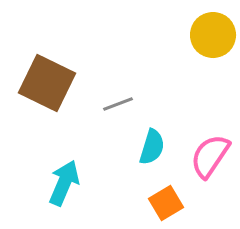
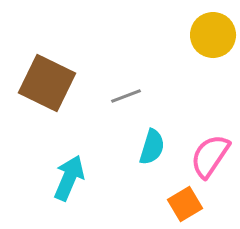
gray line: moved 8 px right, 8 px up
cyan arrow: moved 5 px right, 5 px up
orange square: moved 19 px right, 1 px down
